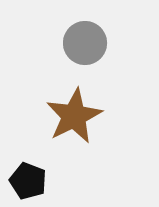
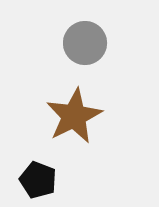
black pentagon: moved 10 px right, 1 px up
